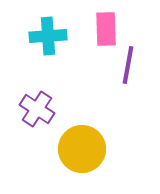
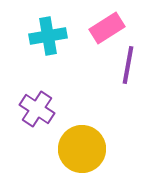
pink rectangle: moved 1 px right, 1 px up; rotated 60 degrees clockwise
cyan cross: rotated 6 degrees counterclockwise
